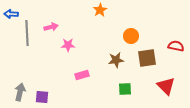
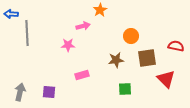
pink arrow: moved 32 px right, 1 px up
red triangle: moved 7 px up
purple square: moved 7 px right, 5 px up
